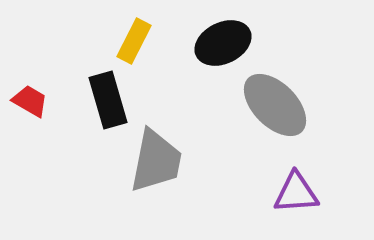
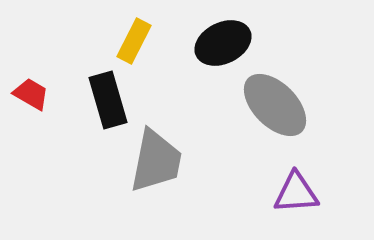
red trapezoid: moved 1 px right, 7 px up
